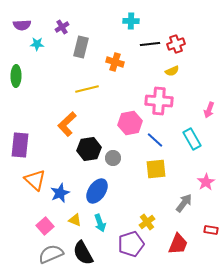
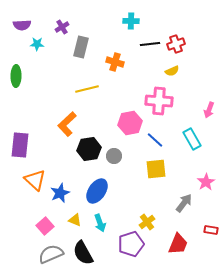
gray circle: moved 1 px right, 2 px up
